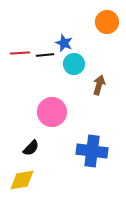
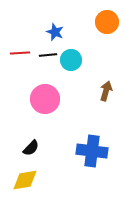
blue star: moved 9 px left, 11 px up
black line: moved 3 px right
cyan circle: moved 3 px left, 4 px up
brown arrow: moved 7 px right, 6 px down
pink circle: moved 7 px left, 13 px up
yellow diamond: moved 3 px right
